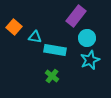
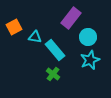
purple rectangle: moved 5 px left, 2 px down
orange square: rotated 21 degrees clockwise
cyan circle: moved 1 px right, 1 px up
cyan rectangle: rotated 40 degrees clockwise
green cross: moved 1 px right, 2 px up
